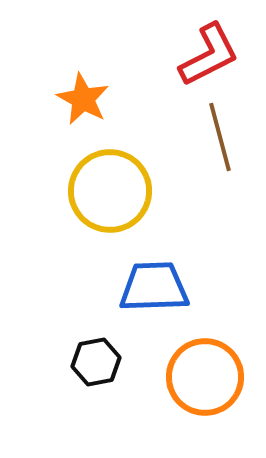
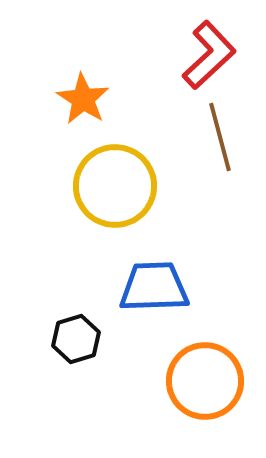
red L-shape: rotated 16 degrees counterclockwise
orange star: rotated 4 degrees clockwise
yellow circle: moved 5 px right, 5 px up
black hexagon: moved 20 px left, 23 px up; rotated 6 degrees counterclockwise
orange circle: moved 4 px down
